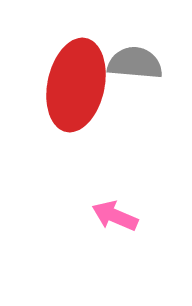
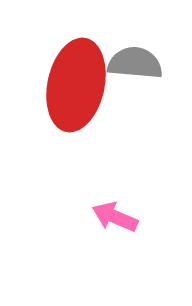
pink arrow: moved 1 px down
